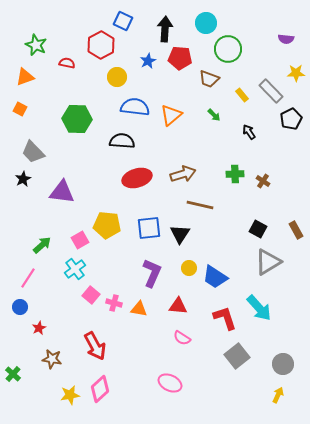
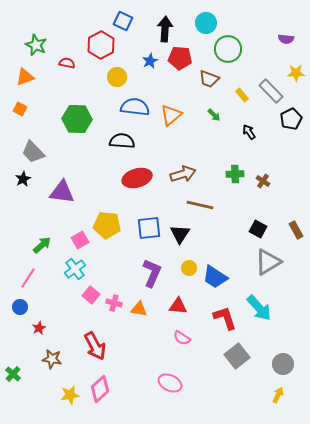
blue star at (148, 61): moved 2 px right
